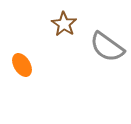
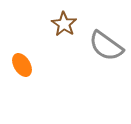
gray semicircle: moved 1 px left, 1 px up
